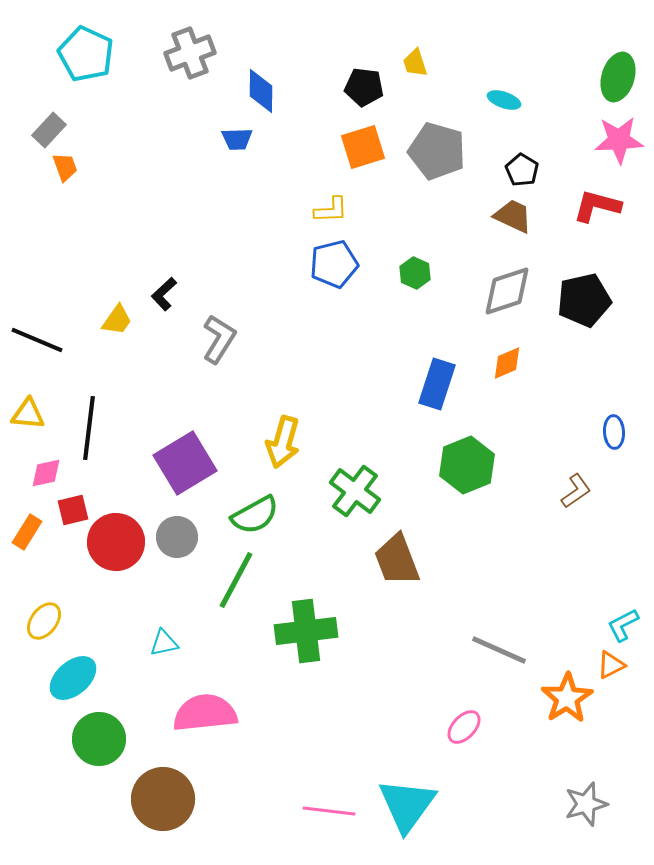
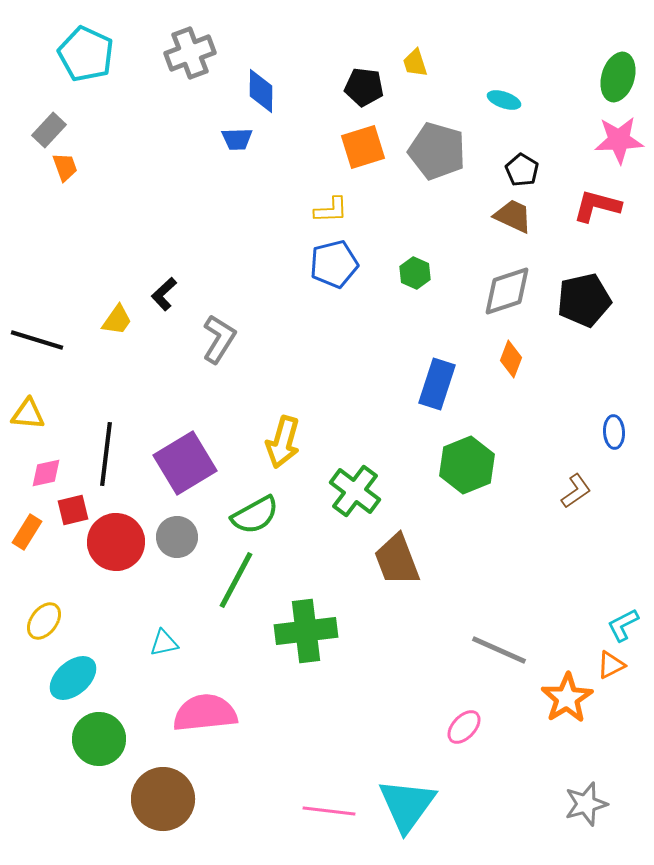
black line at (37, 340): rotated 6 degrees counterclockwise
orange diamond at (507, 363): moved 4 px right, 4 px up; rotated 45 degrees counterclockwise
black line at (89, 428): moved 17 px right, 26 px down
